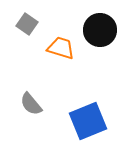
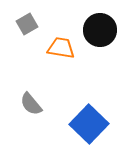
gray square: rotated 25 degrees clockwise
orange trapezoid: rotated 8 degrees counterclockwise
blue square: moved 1 px right, 3 px down; rotated 24 degrees counterclockwise
